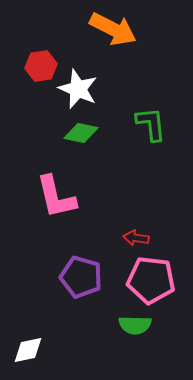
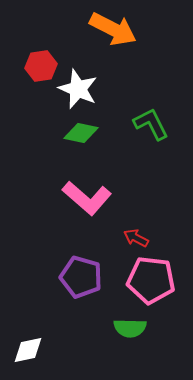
green L-shape: rotated 21 degrees counterclockwise
pink L-shape: moved 31 px right, 1 px down; rotated 36 degrees counterclockwise
red arrow: rotated 20 degrees clockwise
green semicircle: moved 5 px left, 3 px down
